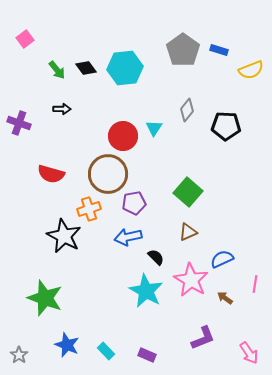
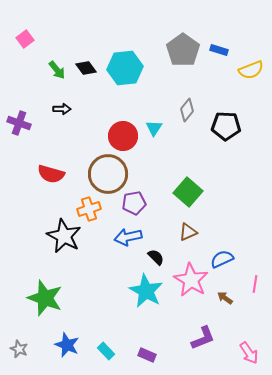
gray star: moved 6 px up; rotated 12 degrees counterclockwise
